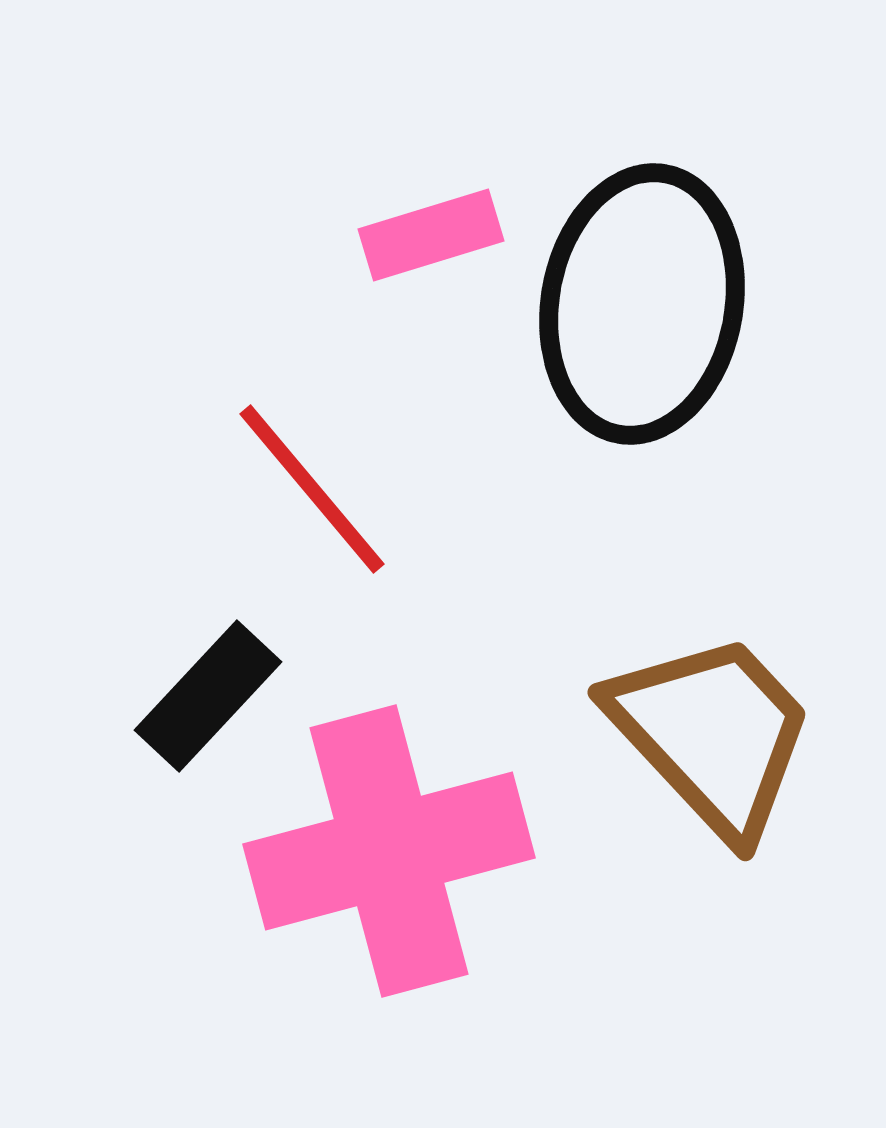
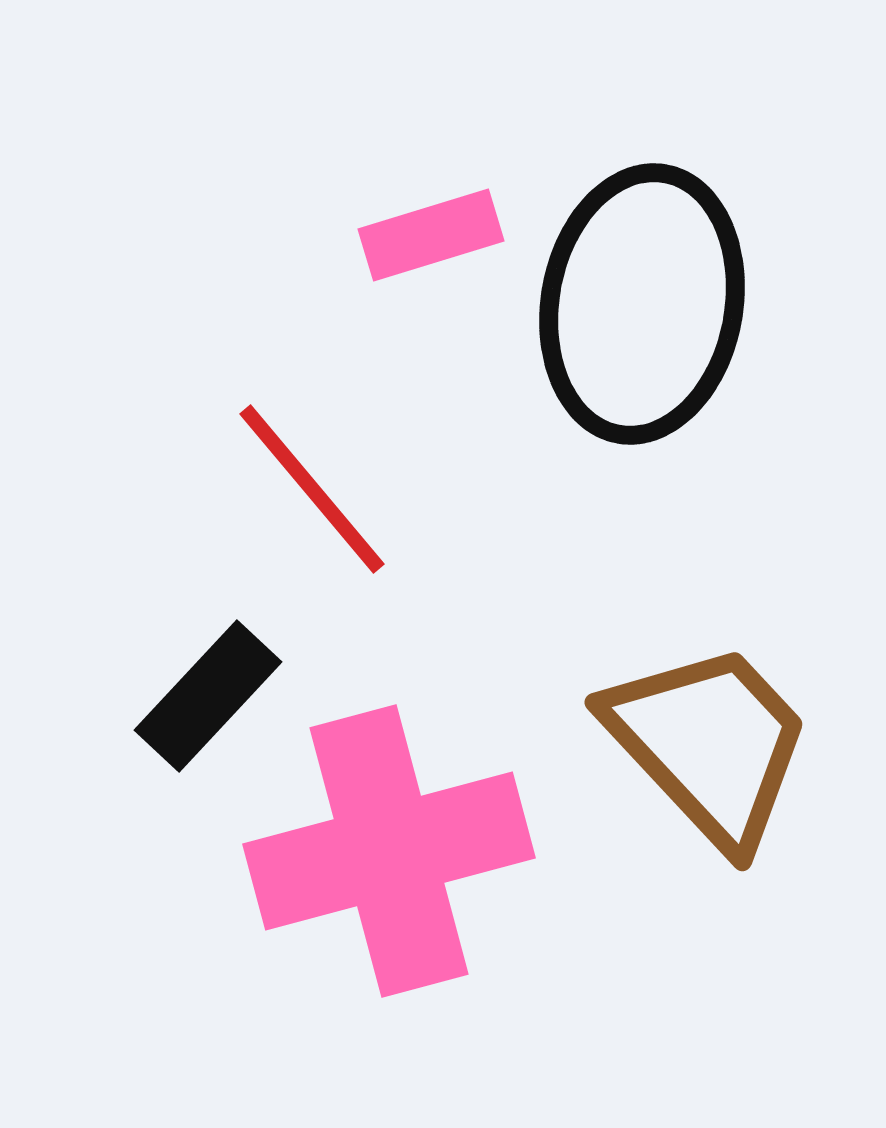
brown trapezoid: moved 3 px left, 10 px down
